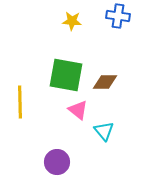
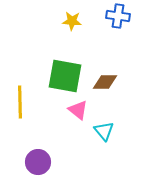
green square: moved 1 px left, 1 px down
purple circle: moved 19 px left
